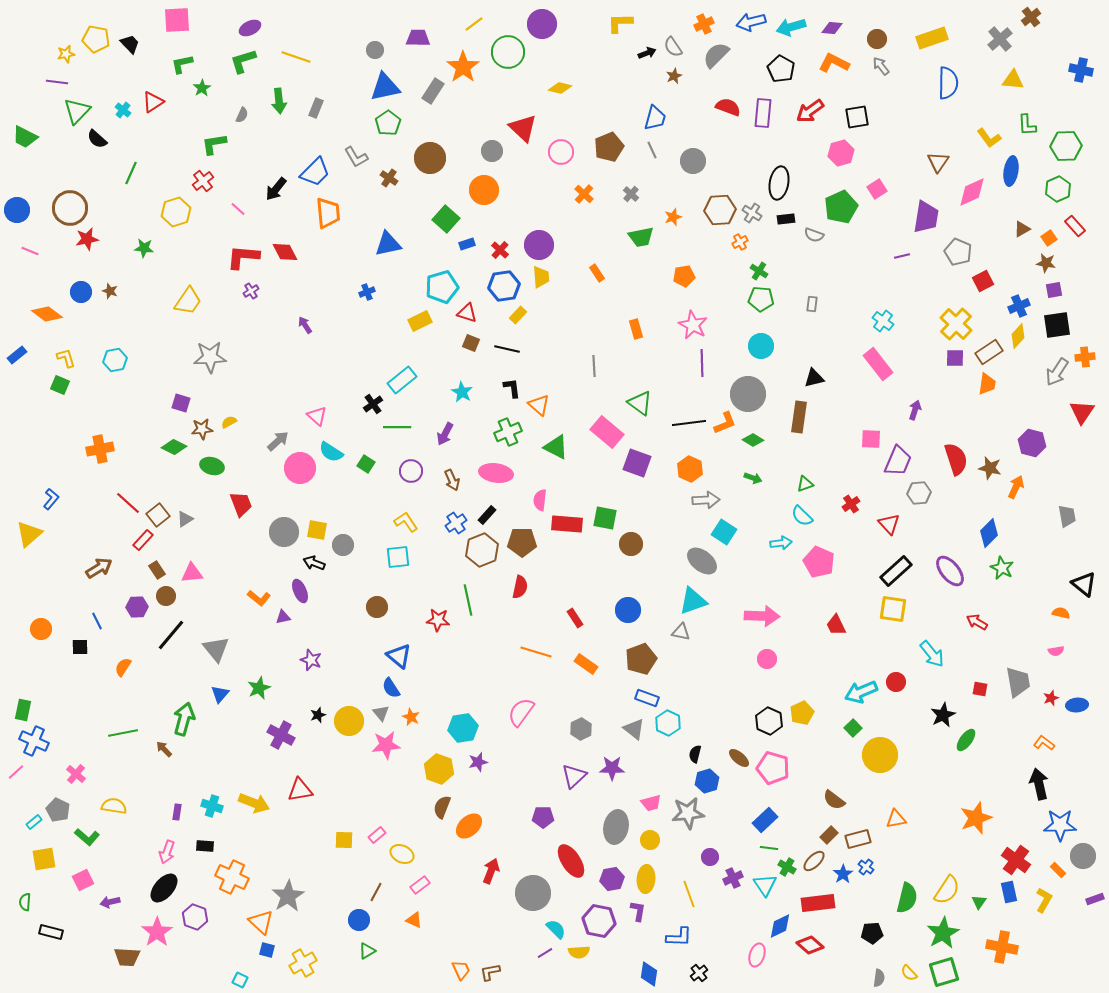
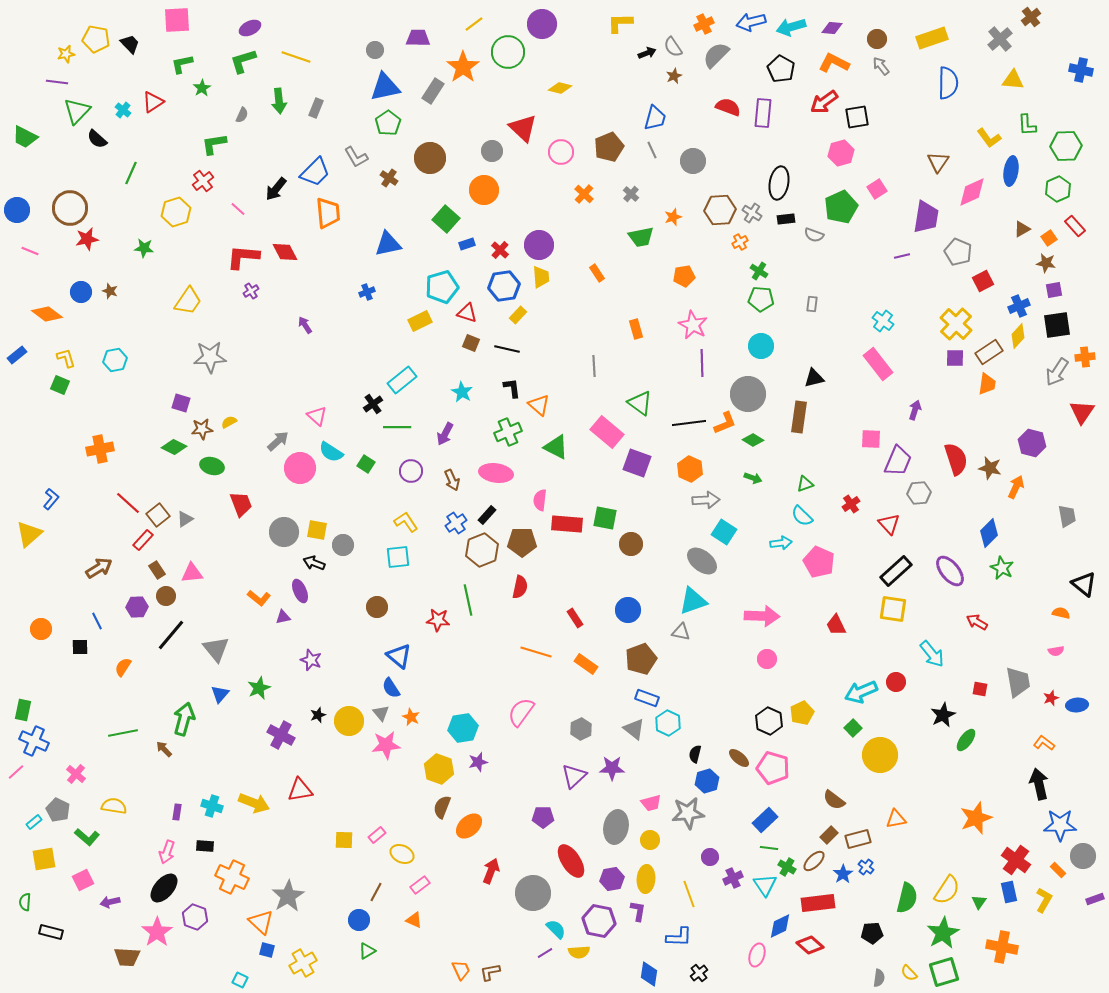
red arrow at (810, 111): moved 14 px right, 9 px up
